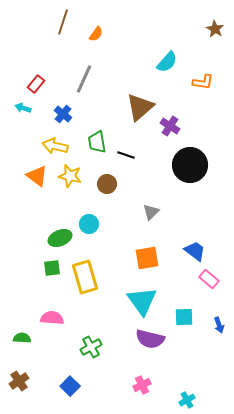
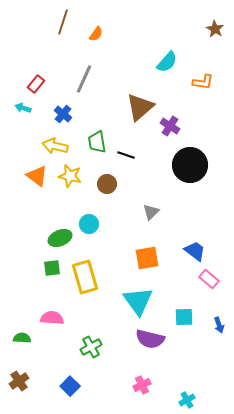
cyan triangle: moved 4 px left
